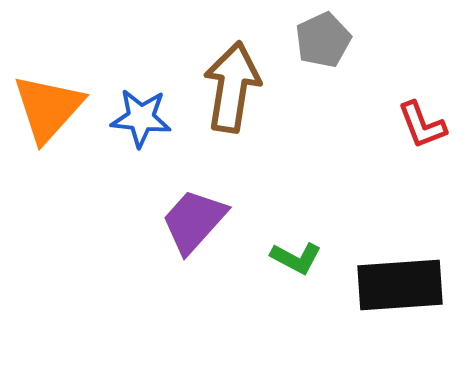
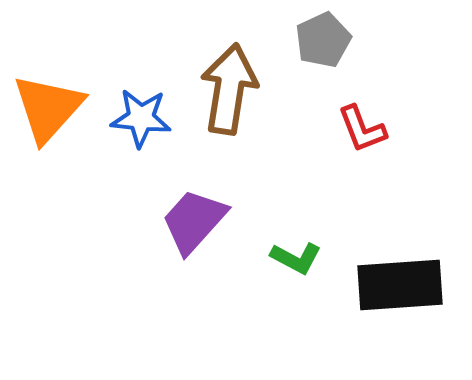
brown arrow: moved 3 px left, 2 px down
red L-shape: moved 60 px left, 4 px down
